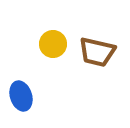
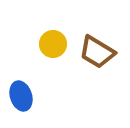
brown trapezoid: rotated 18 degrees clockwise
